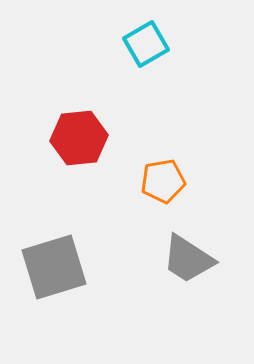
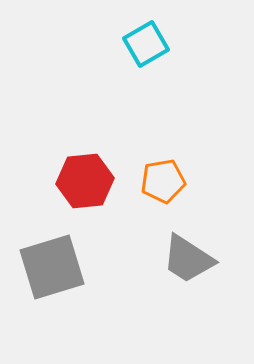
red hexagon: moved 6 px right, 43 px down
gray square: moved 2 px left
